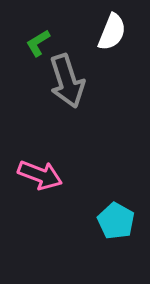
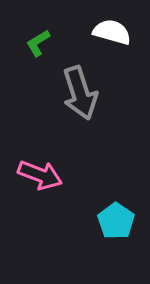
white semicircle: rotated 96 degrees counterclockwise
gray arrow: moved 13 px right, 12 px down
cyan pentagon: rotated 6 degrees clockwise
